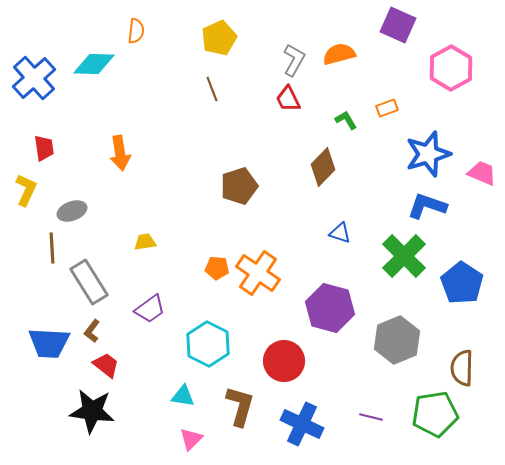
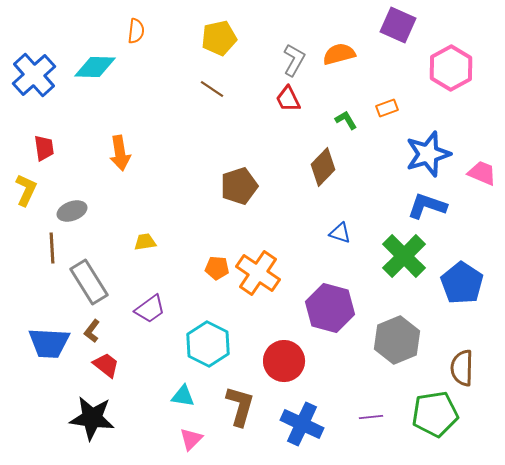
yellow pentagon at (219, 38): rotated 12 degrees clockwise
cyan diamond at (94, 64): moved 1 px right, 3 px down
blue cross at (34, 78): moved 3 px up
brown line at (212, 89): rotated 35 degrees counterclockwise
black star at (92, 411): moved 7 px down
purple line at (371, 417): rotated 20 degrees counterclockwise
